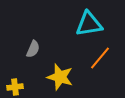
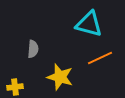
cyan triangle: rotated 24 degrees clockwise
gray semicircle: rotated 18 degrees counterclockwise
orange line: rotated 25 degrees clockwise
